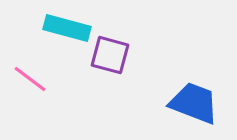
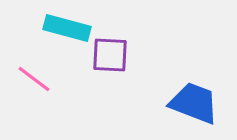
purple square: rotated 12 degrees counterclockwise
pink line: moved 4 px right
